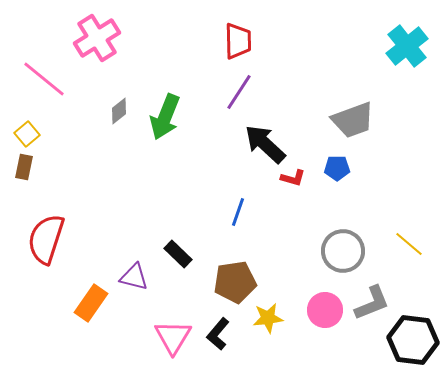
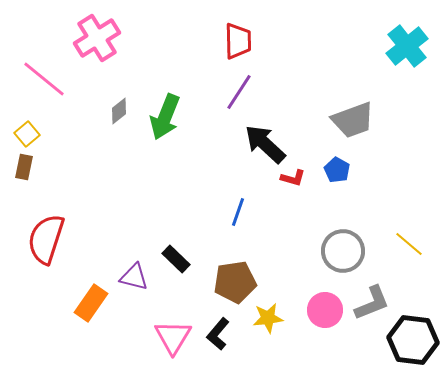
blue pentagon: moved 2 px down; rotated 30 degrees clockwise
black rectangle: moved 2 px left, 5 px down
